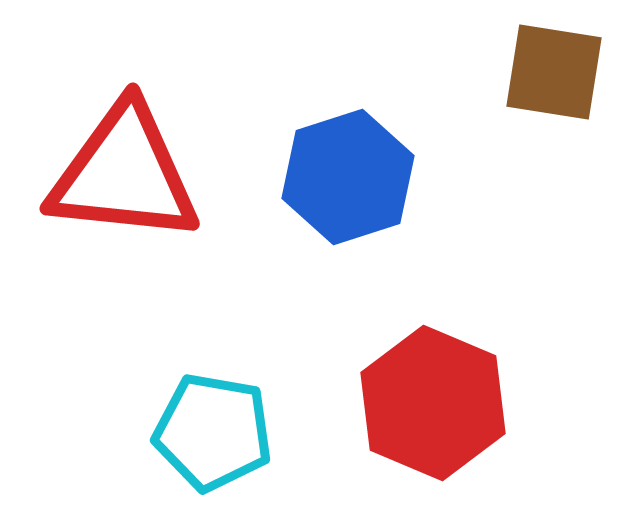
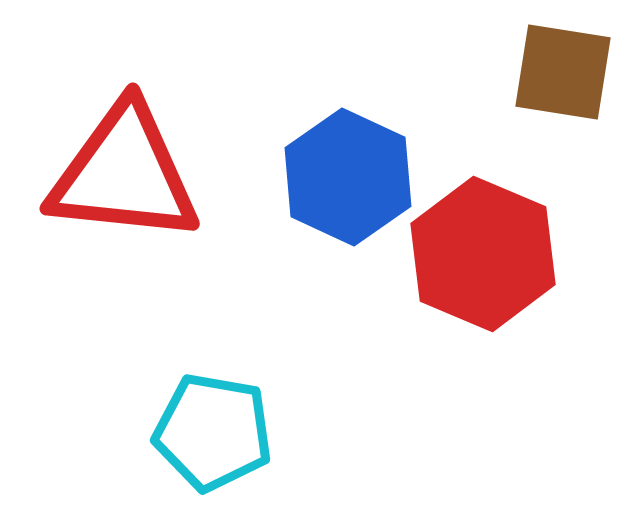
brown square: moved 9 px right
blue hexagon: rotated 17 degrees counterclockwise
red hexagon: moved 50 px right, 149 px up
